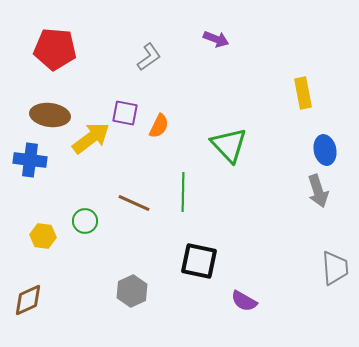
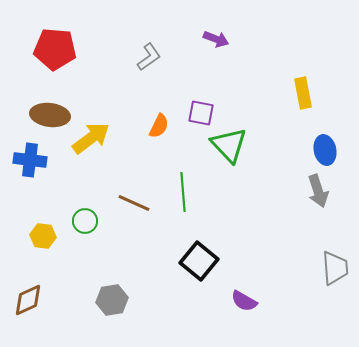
purple square: moved 76 px right
green line: rotated 6 degrees counterclockwise
black square: rotated 27 degrees clockwise
gray hexagon: moved 20 px left, 9 px down; rotated 16 degrees clockwise
